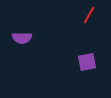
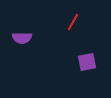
red line: moved 16 px left, 7 px down
